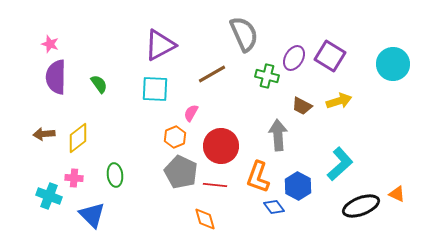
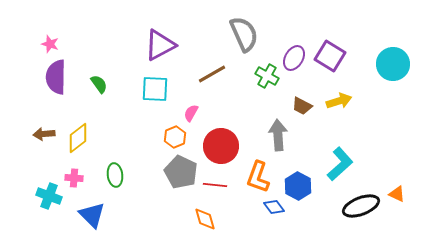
green cross: rotated 15 degrees clockwise
